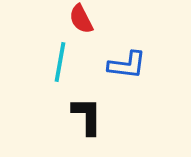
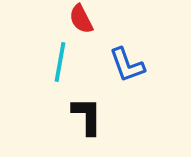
blue L-shape: rotated 63 degrees clockwise
